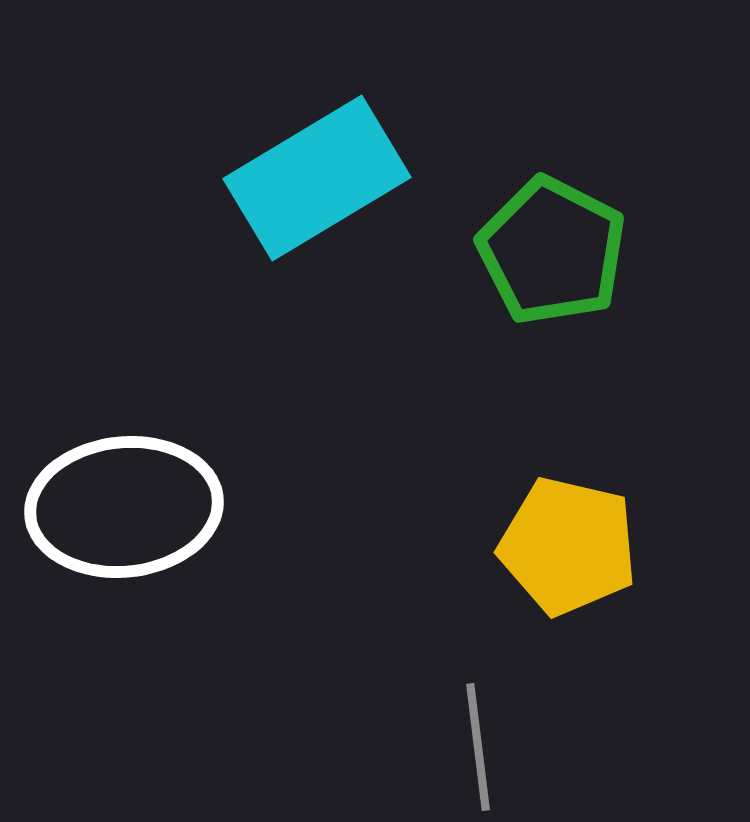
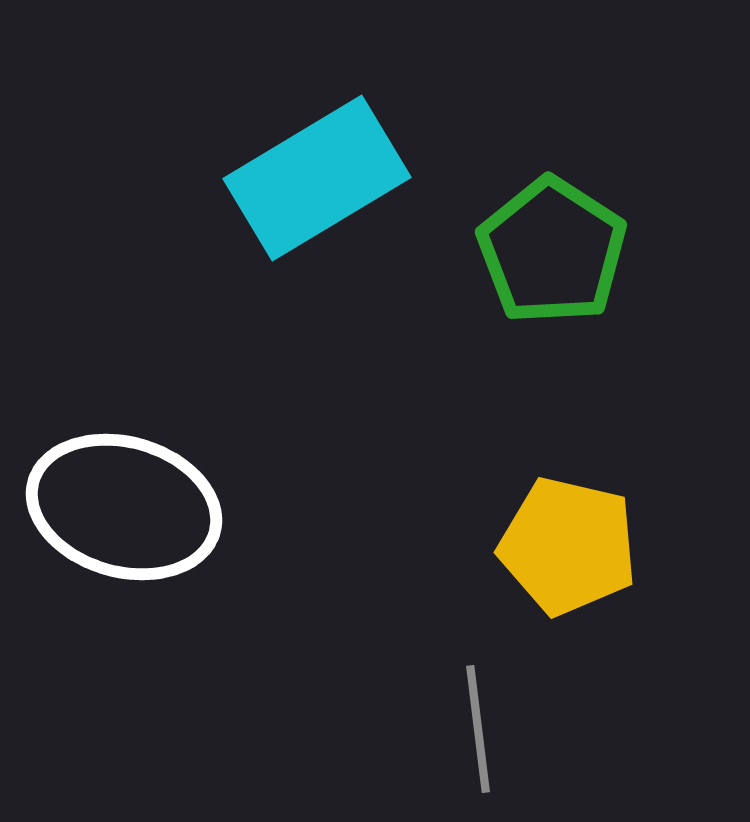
green pentagon: rotated 6 degrees clockwise
white ellipse: rotated 22 degrees clockwise
gray line: moved 18 px up
